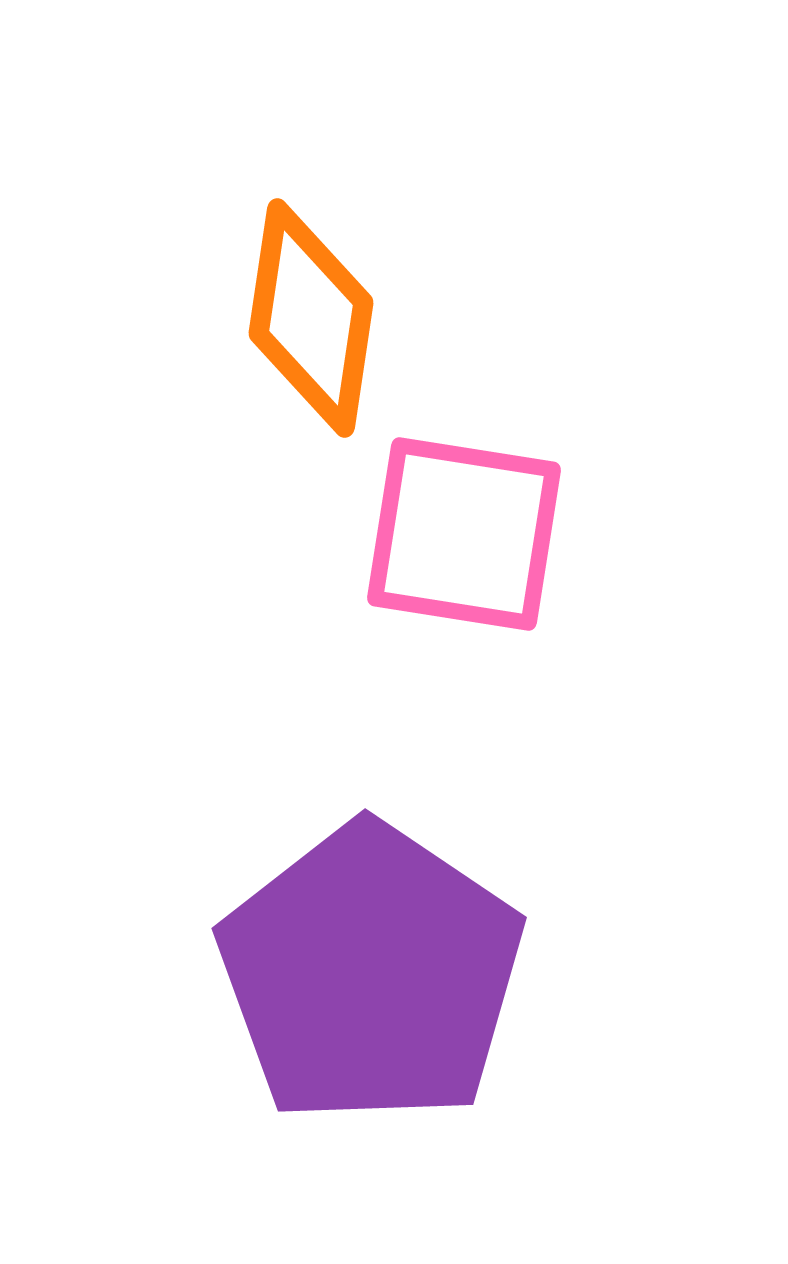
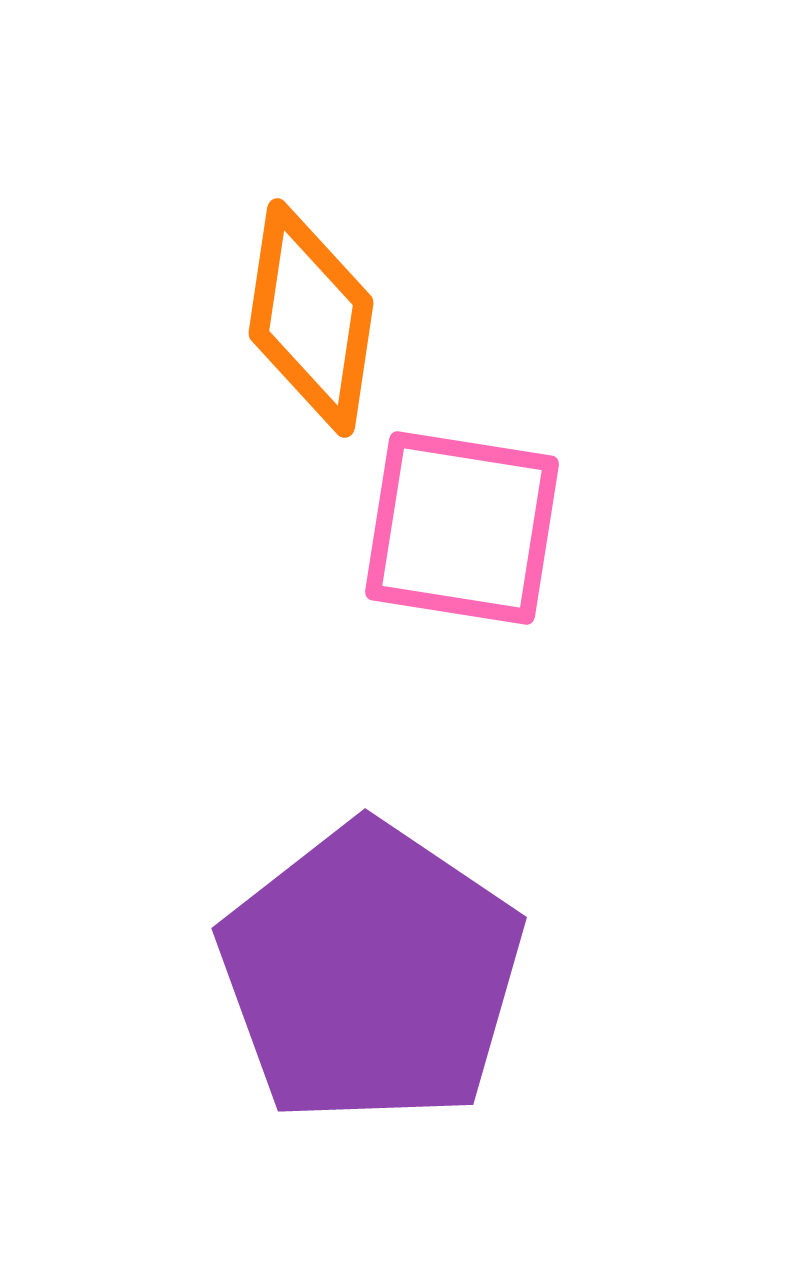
pink square: moved 2 px left, 6 px up
